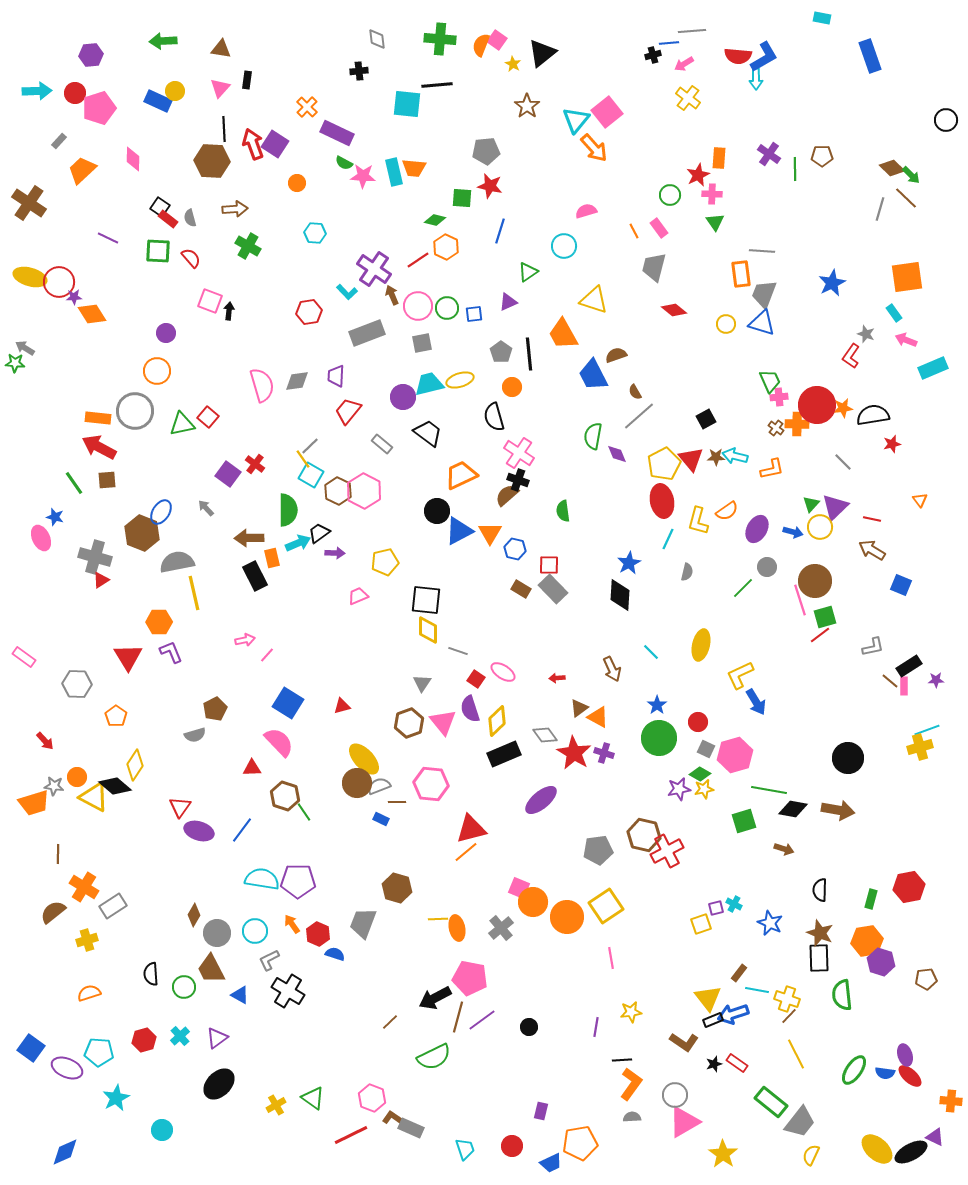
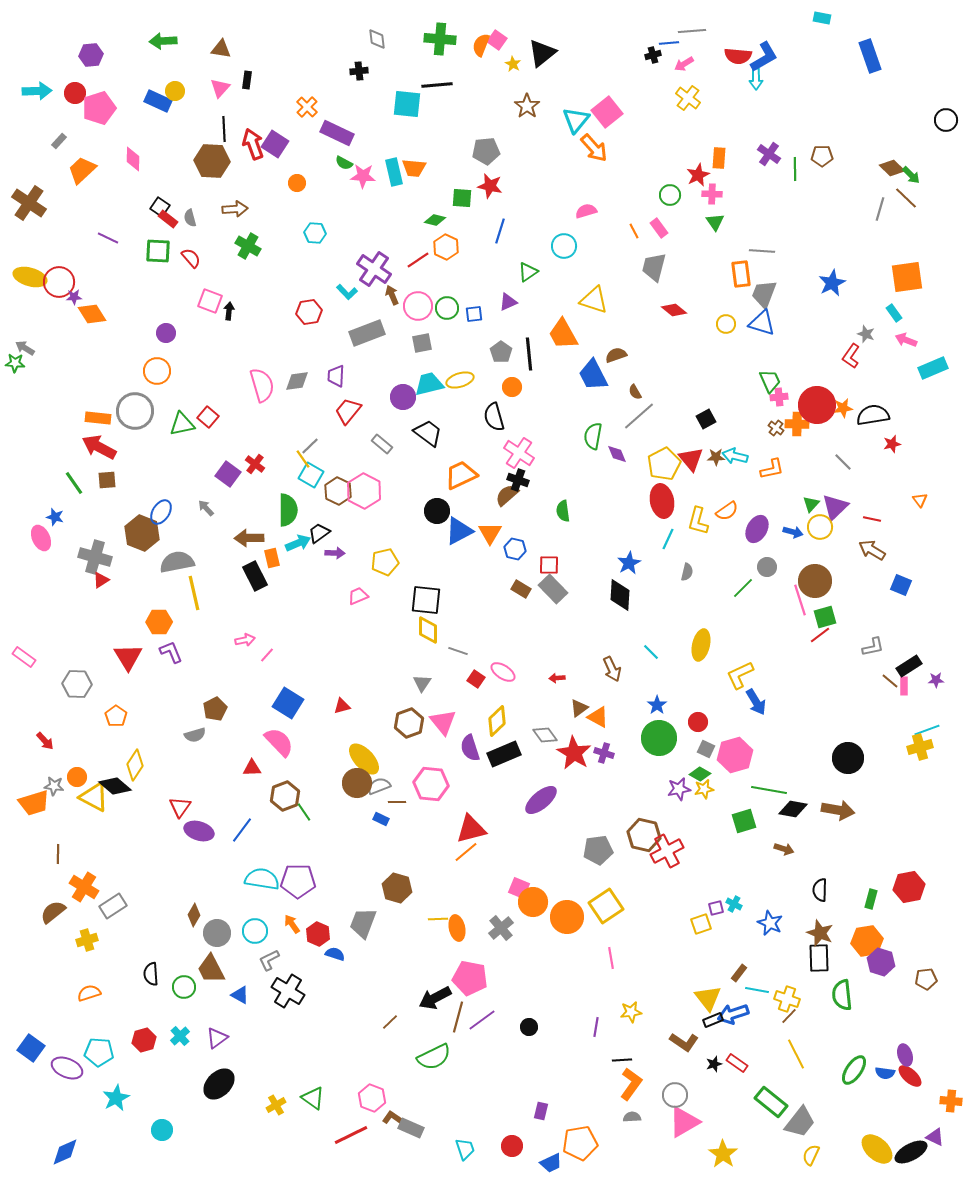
purple semicircle at (470, 709): moved 39 px down
brown hexagon at (285, 796): rotated 20 degrees clockwise
